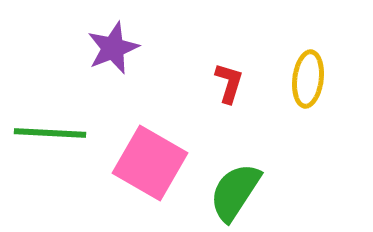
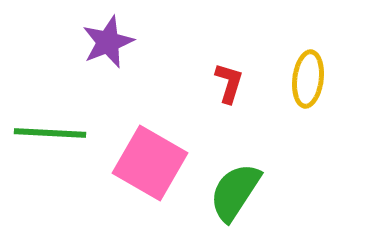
purple star: moved 5 px left, 6 px up
